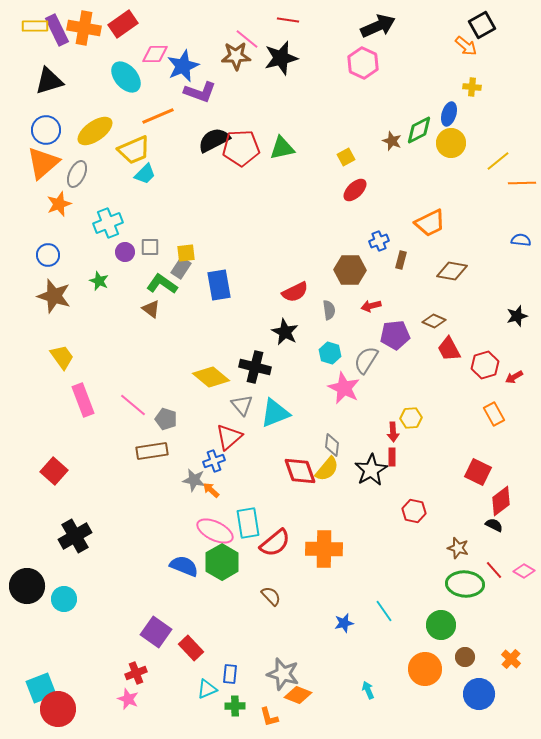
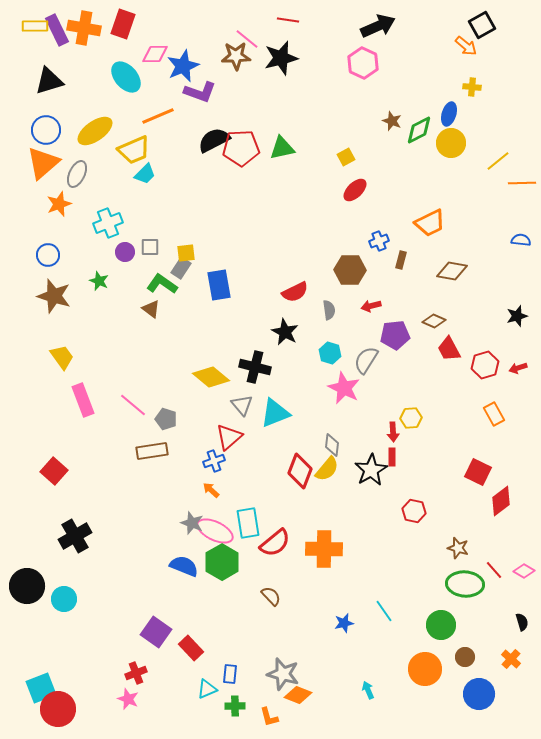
red rectangle at (123, 24): rotated 36 degrees counterclockwise
brown star at (392, 141): moved 20 px up
red arrow at (514, 377): moved 4 px right, 9 px up; rotated 12 degrees clockwise
red diamond at (300, 471): rotated 40 degrees clockwise
gray star at (194, 480): moved 2 px left, 43 px down; rotated 10 degrees clockwise
black semicircle at (494, 525): moved 28 px right, 97 px down; rotated 48 degrees clockwise
